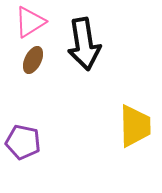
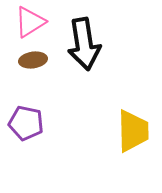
brown ellipse: rotated 56 degrees clockwise
yellow trapezoid: moved 2 px left, 5 px down
purple pentagon: moved 3 px right, 19 px up
